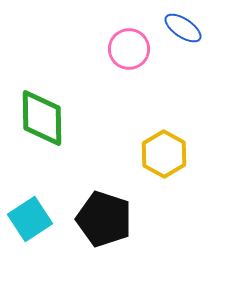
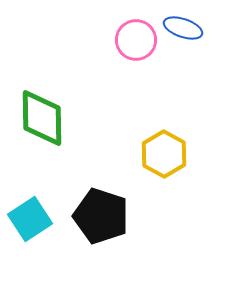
blue ellipse: rotated 15 degrees counterclockwise
pink circle: moved 7 px right, 9 px up
black pentagon: moved 3 px left, 3 px up
